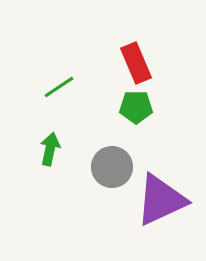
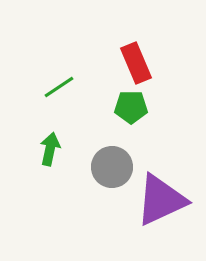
green pentagon: moved 5 px left
